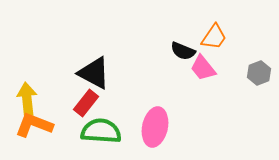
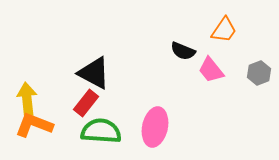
orange trapezoid: moved 10 px right, 7 px up
pink trapezoid: moved 8 px right, 2 px down
